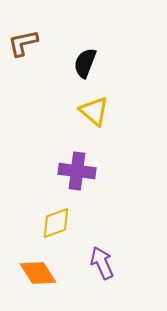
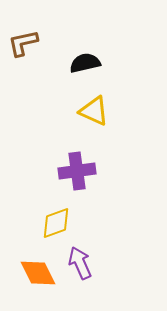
black semicircle: rotated 56 degrees clockwise
yellow triangle: rotated 16 degrees counterclockwise
purple cross: rotated 15 degrees counterclockwise
purple arrow: moved 22 px left
orange diamond: rotated 6 degrees clockwise
